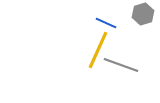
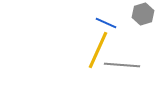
gray line: moved 1 px right; rotated 16 degrees counterclockwise
